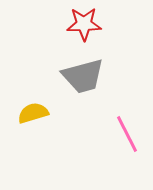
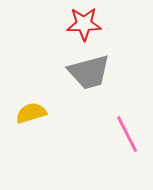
gray trapezoid: moved 6 px right, 4 px up
yellow semicircle: moved 2 px left
